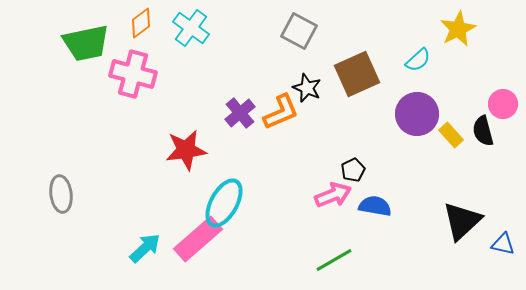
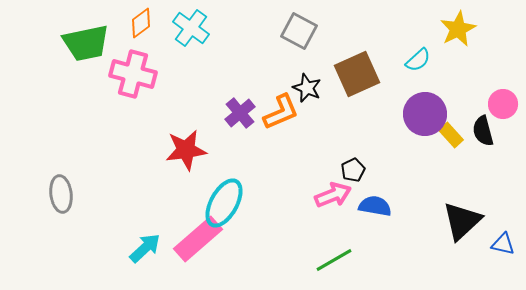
purple circle: moved 8 px right
